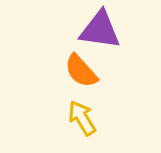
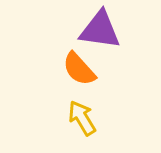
orange semicircle: moved 2 px left, 2 px up
